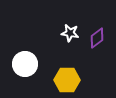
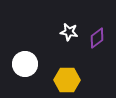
white star: moved 1 px left, 1 px up
